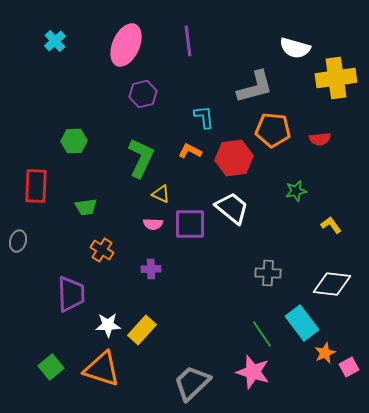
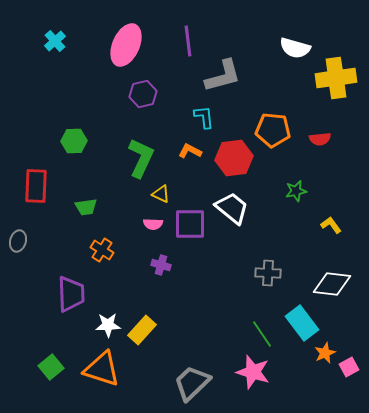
gray L-shape: moved 32 px left, 11 px up
purple cross: moved 10 px right, 4 px up; rotated 18 degrees clockwise
